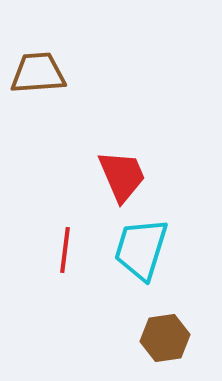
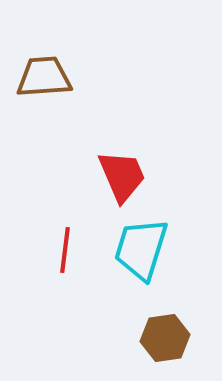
brown trapezoid: moved 6 px right, 4 px down
